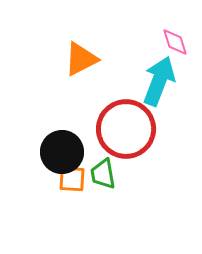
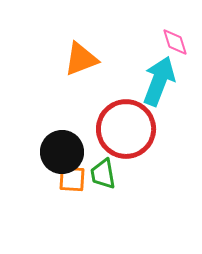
orange triangle: rotated 6 degrees clockwise
